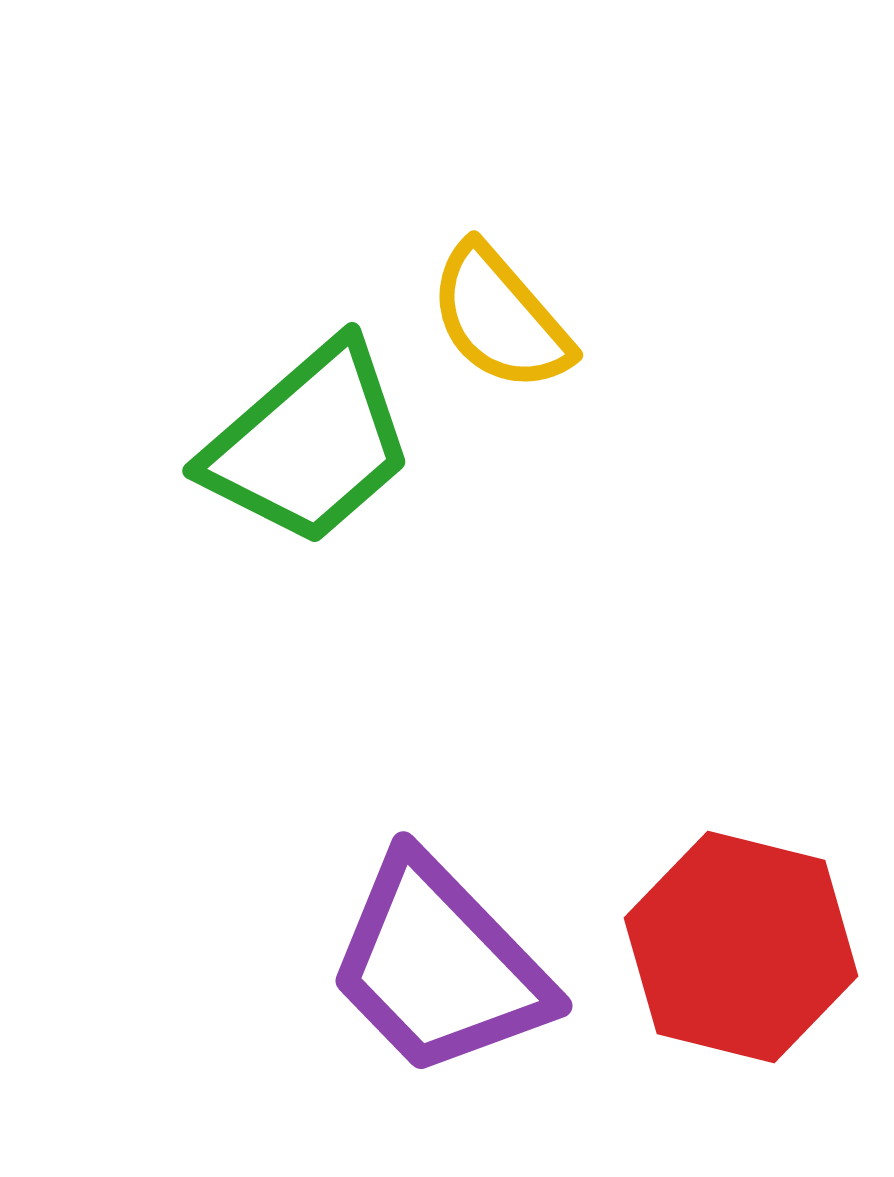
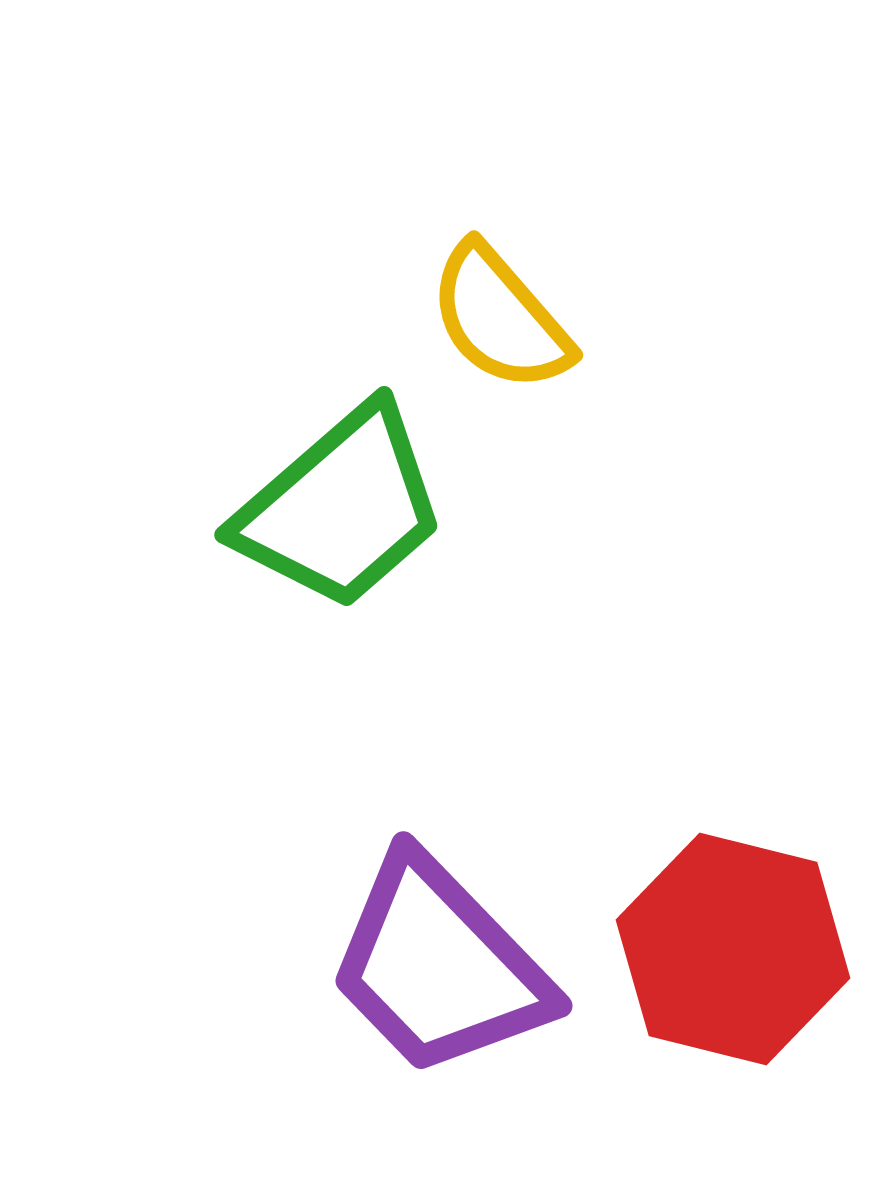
green trapezoid: moved 32 px right, 64 px down
red hexagon: moved 8 px left, 2 px down
